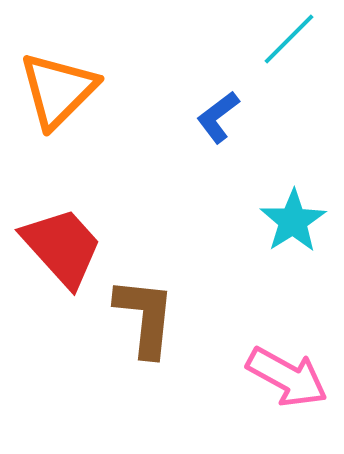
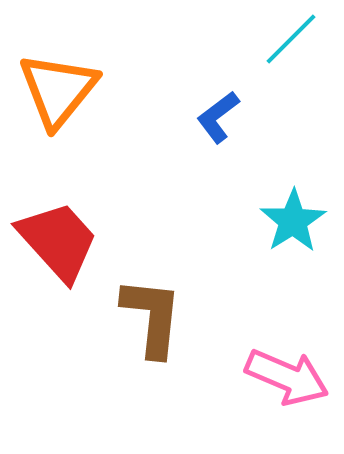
cyan line: moved 2 px right
orange triangle: rotated 6 degrees counterclockwise
red trapezoid: moved 4 px left, 6 px up
brown L-shape: moved 7 px right
pink arrow: rotated 6 degrees counterclockwise
